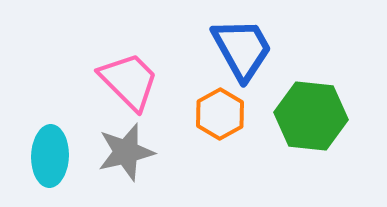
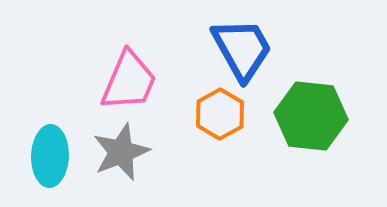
pink trapezoid: rotated 68 degrees clockwise
gray star: moved 5 px left; rotated 8 degrees counterclockwise
